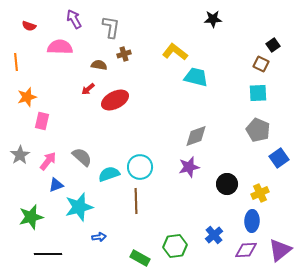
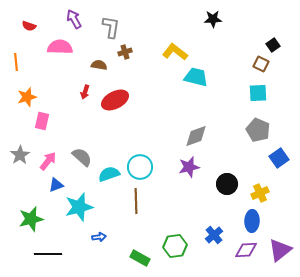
brown cross: moved 1 px right, 2 px up
red arrow: moved 3 px left, 3 px down; rotated 32 degrees counterclockwise
green star: moved 2 px down
